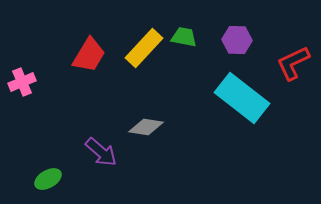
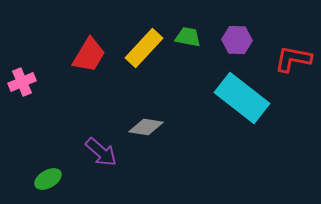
green trapezoid: moved 4 px right
red L-shape: moved 4 px up; rotated 36 degrees clockwise
